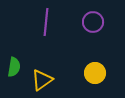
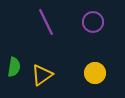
purple line: rotated 32 degrees counterclockwise
yellow triangle: moved 5 px up
